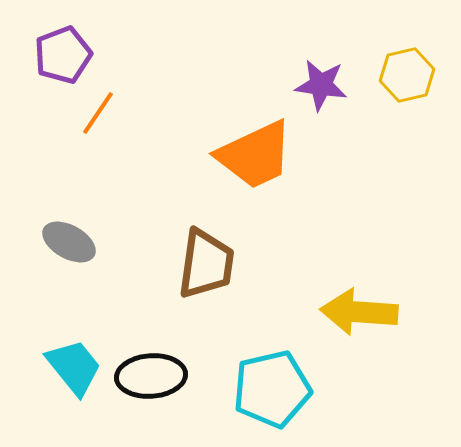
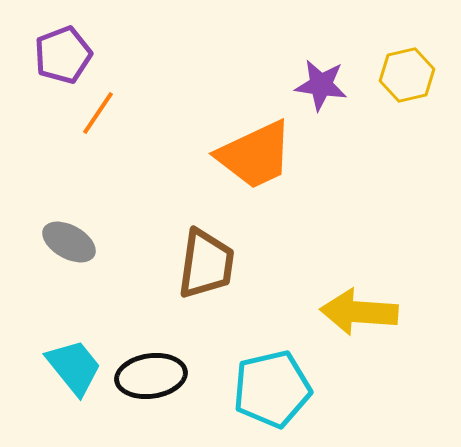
black ellipse: rotated 4 degrees counterclockwise
